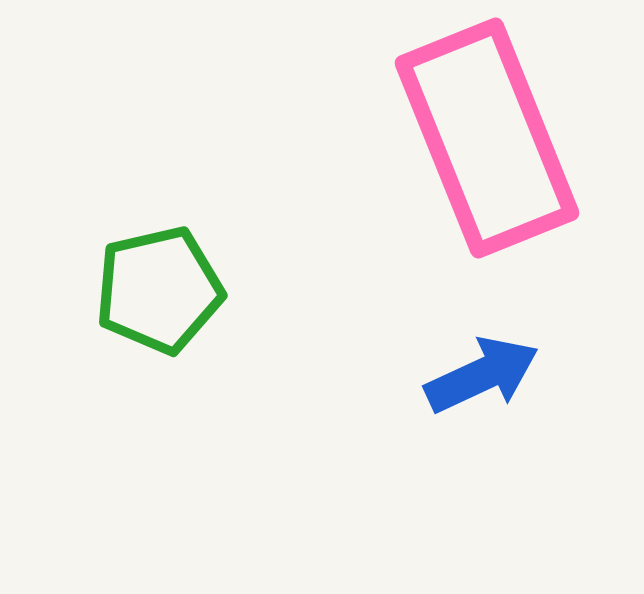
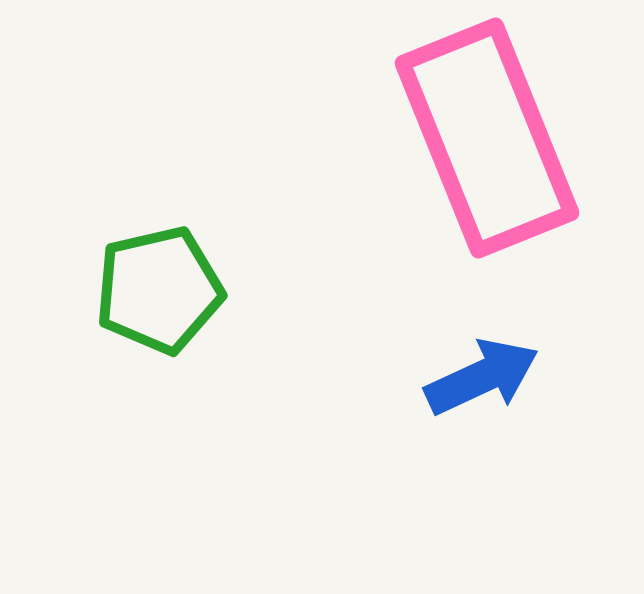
blue arrow: moved 2 px down
